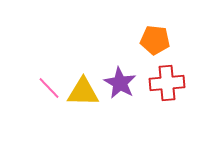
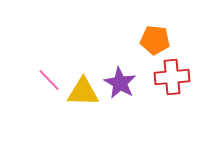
red cross: moved 5 px right, 6 px up
pink line: moved 8 px up
